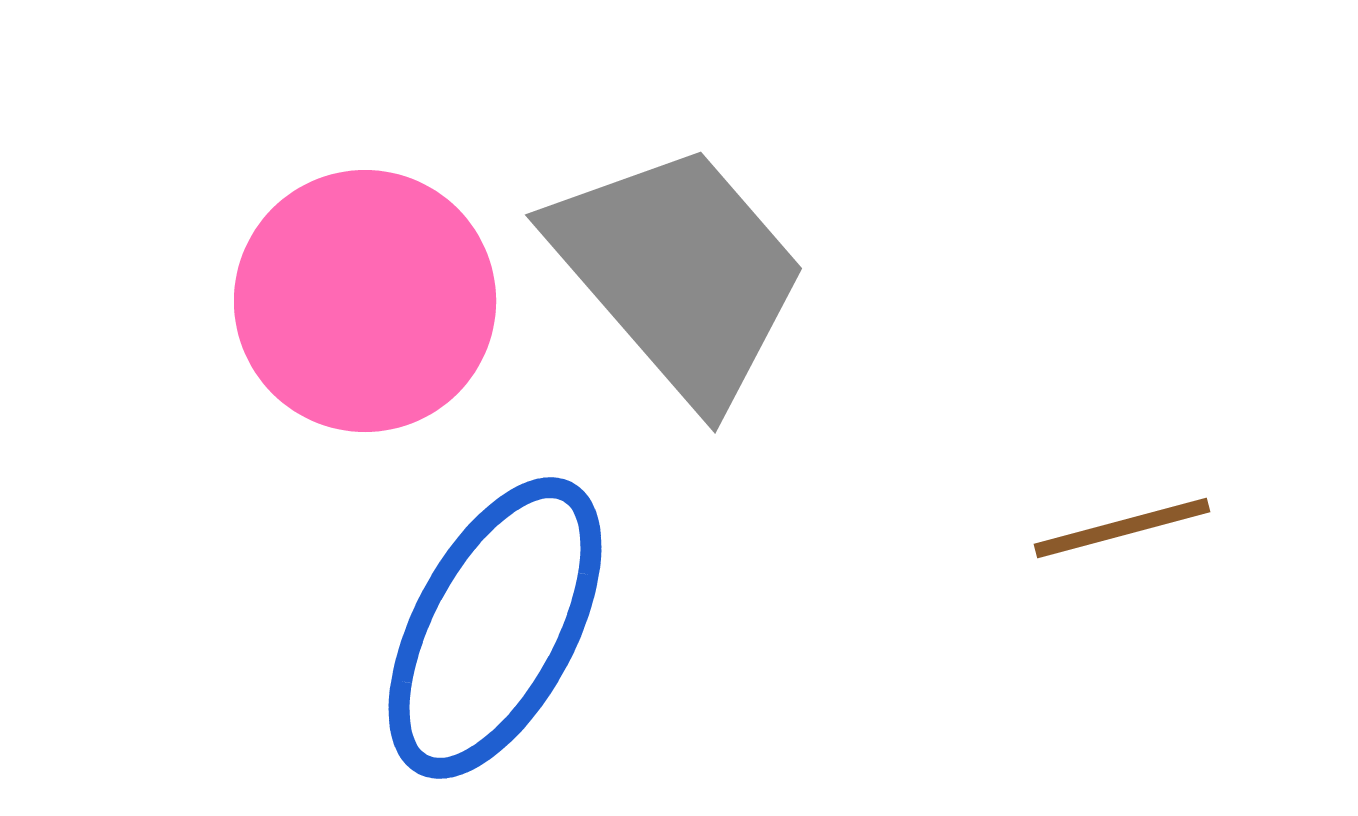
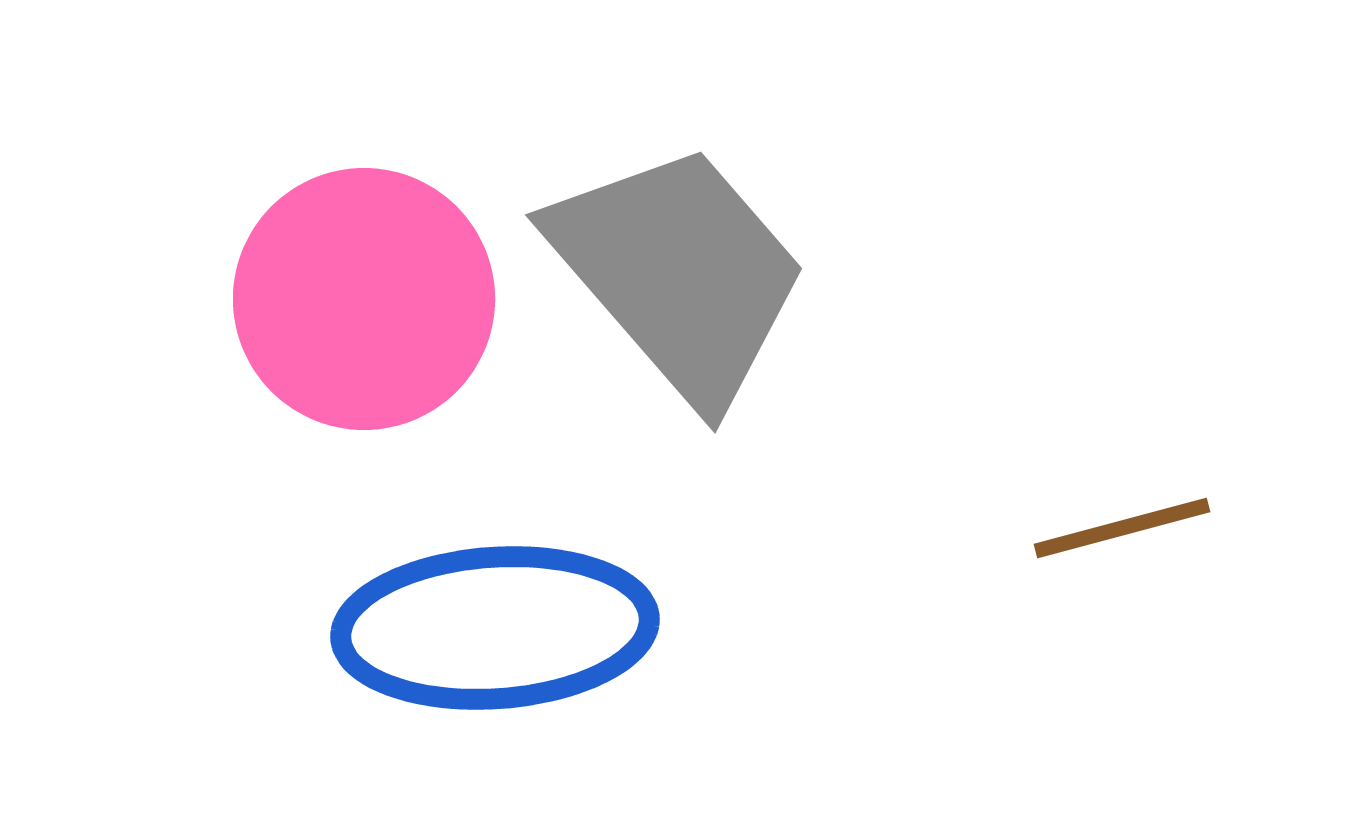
pink circle: moved 1 px left, 2 px up
blue ellipse: rotated 58 degrees clockwise
